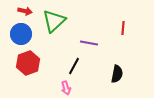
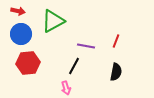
red arrow: moved 7 px left
green triangle: moved 1 px left; rotated 15 degrees clockwise
red line: moved 7 px left, 13 px down; rotated 16 degrees clockwise
purple line: moved 3 px left, 3 px down
red hexagon: rotated 15 degrees clockwise
black semicircle: moved 1 px left, 2 px up
